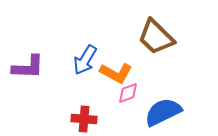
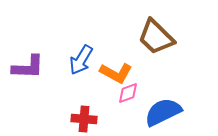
blue arrow: moved 4 px left
